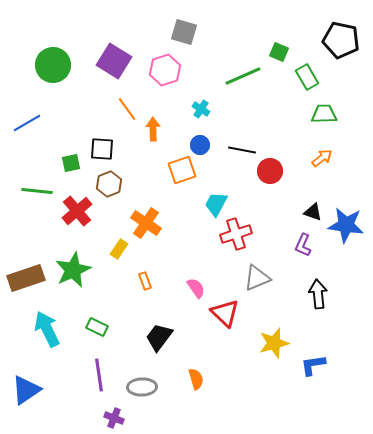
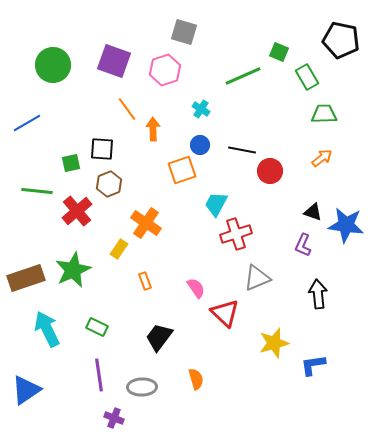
purple square at (114, 61): rotated 12 degrees counterclockwise
